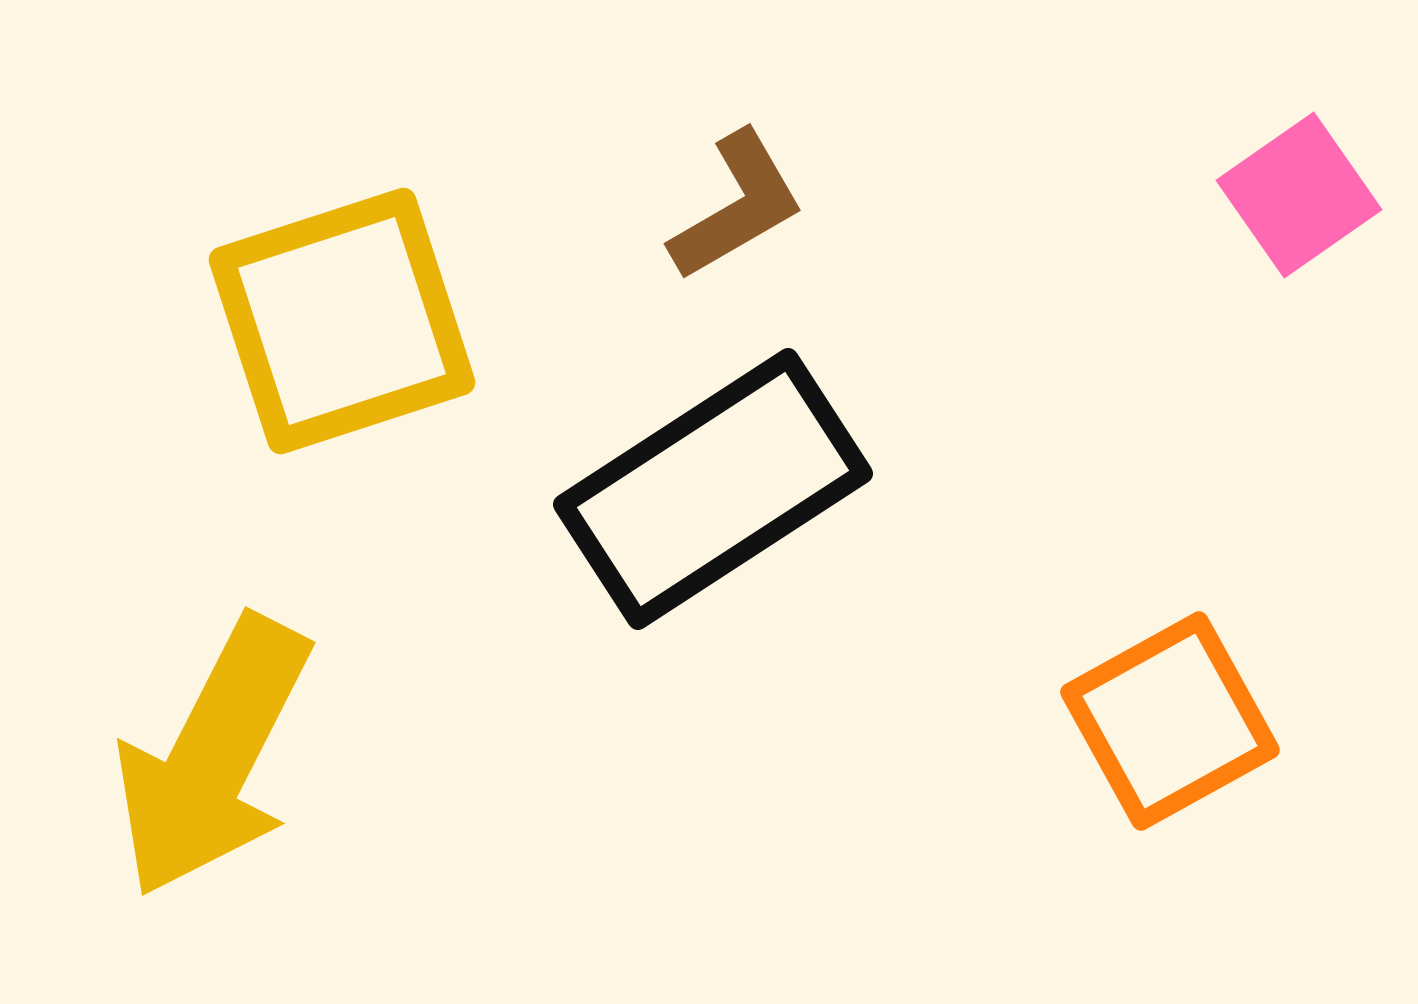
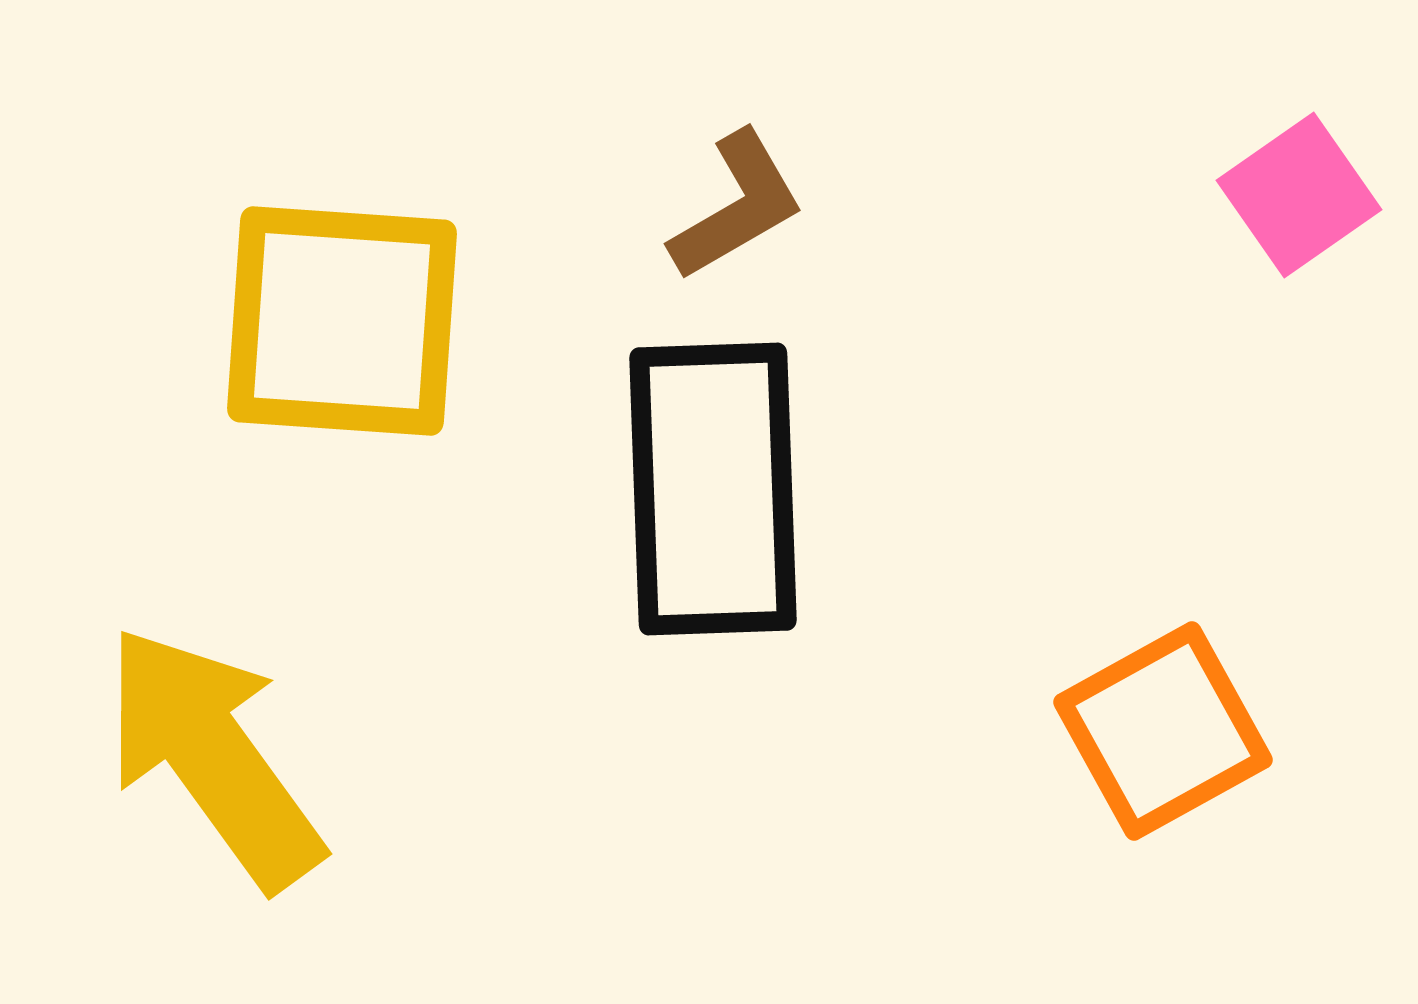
yellow square: rotated 22 degrees clockwise
black rectangle: rotated 59 degrees counterclockwise
orange square: moved 7 px left, 10 px down
yellow arrow: rotated 117 degrees clockwise
